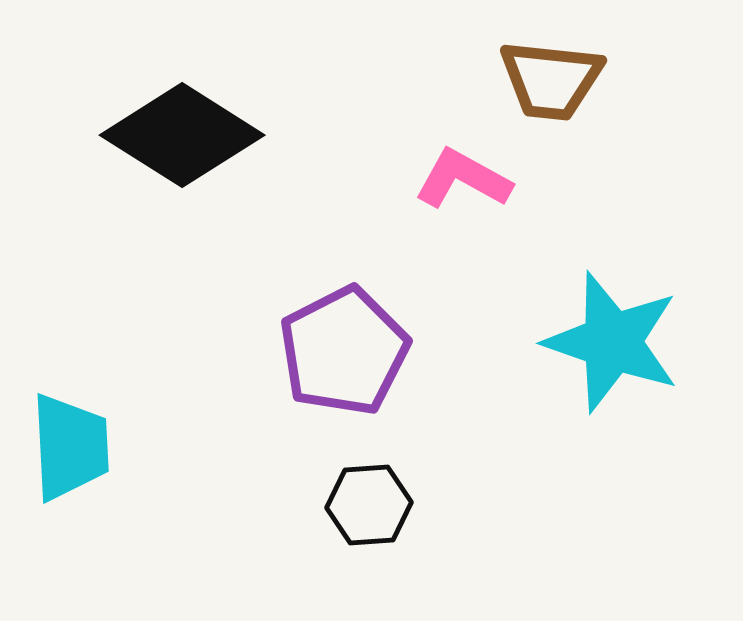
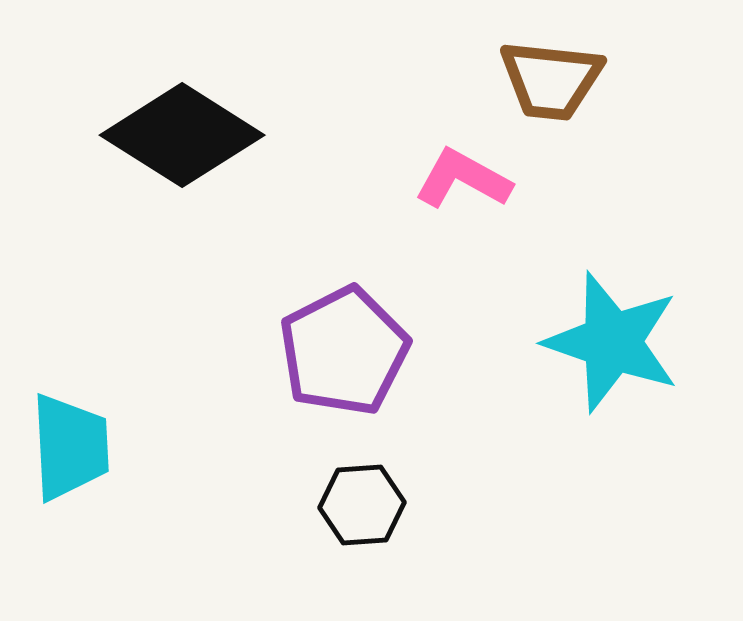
black hexagon: moved 7 px left
